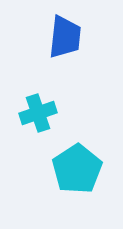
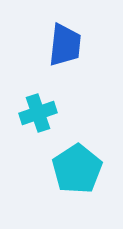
blue trapezoid: moved 8 px down
